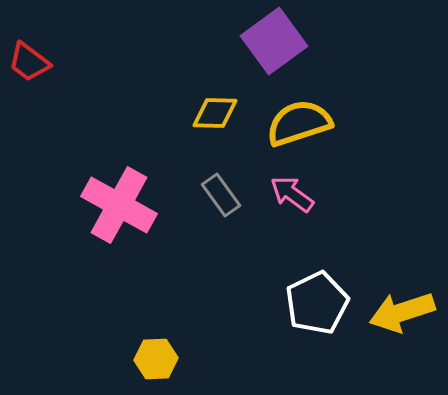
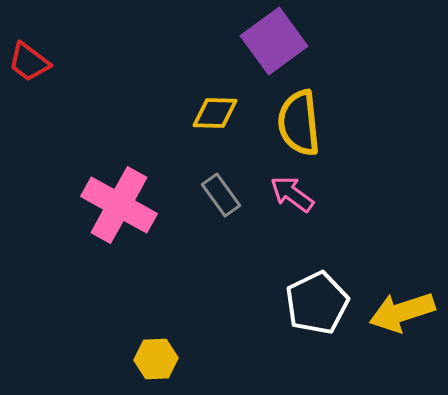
yellow semicircle: rotated 78 degrees counterclockwise
